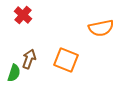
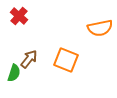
red cross: moved 4 px left, 1 px down
orange semicircle: moved 1 px left
brown arrow: rotated 18 degrees clockwise
